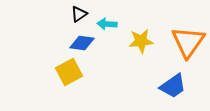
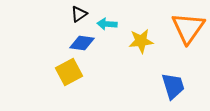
orange triangle: moved 14 px up
blue trapezoid: rotated 72 degrees counterclockwise
